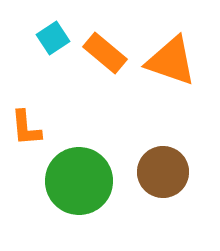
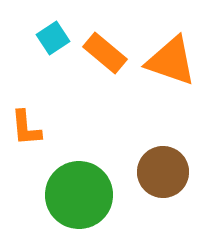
green circle: moved 14 px down
